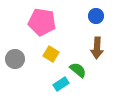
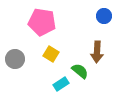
blue circle: moved 8 px right
brown arrow: moved 4 px down
green semicircle: moved 2 px right, 1 px down
